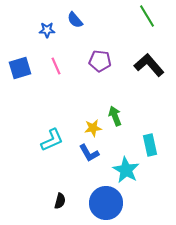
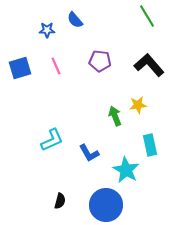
yellow star: moved 45 px right, 23 px up
blue circle: moved 2 px down
